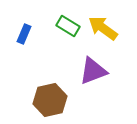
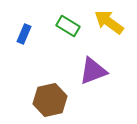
yellow arrow: moved 6 px right, 6 px up
